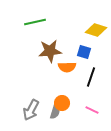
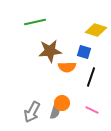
gray arrow: moved 1 px right, 2 px down
